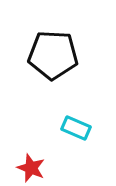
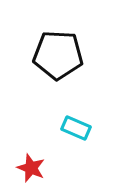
black pentagon: moved 5 px right
